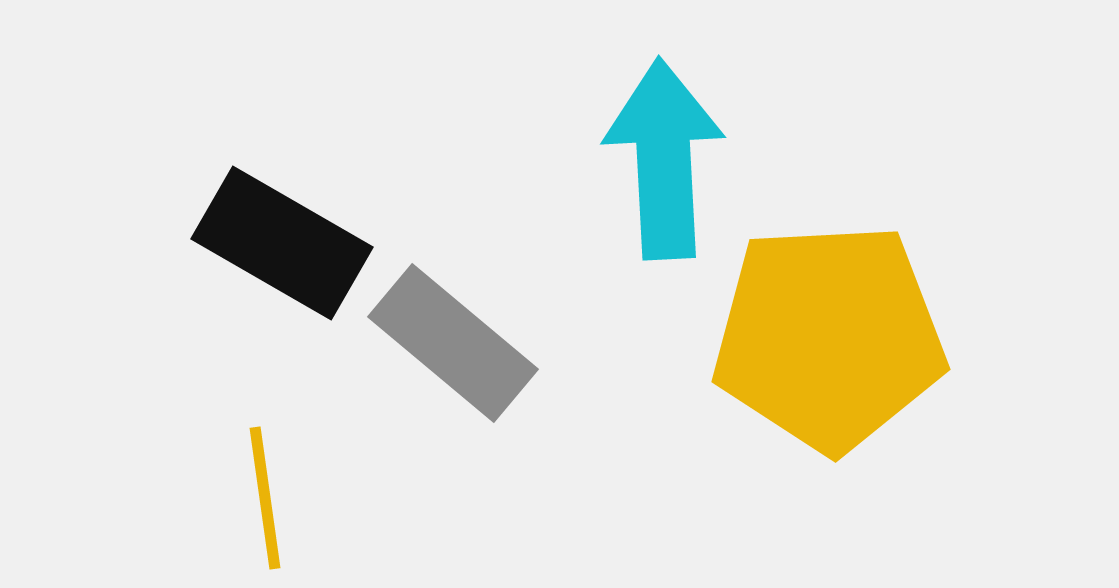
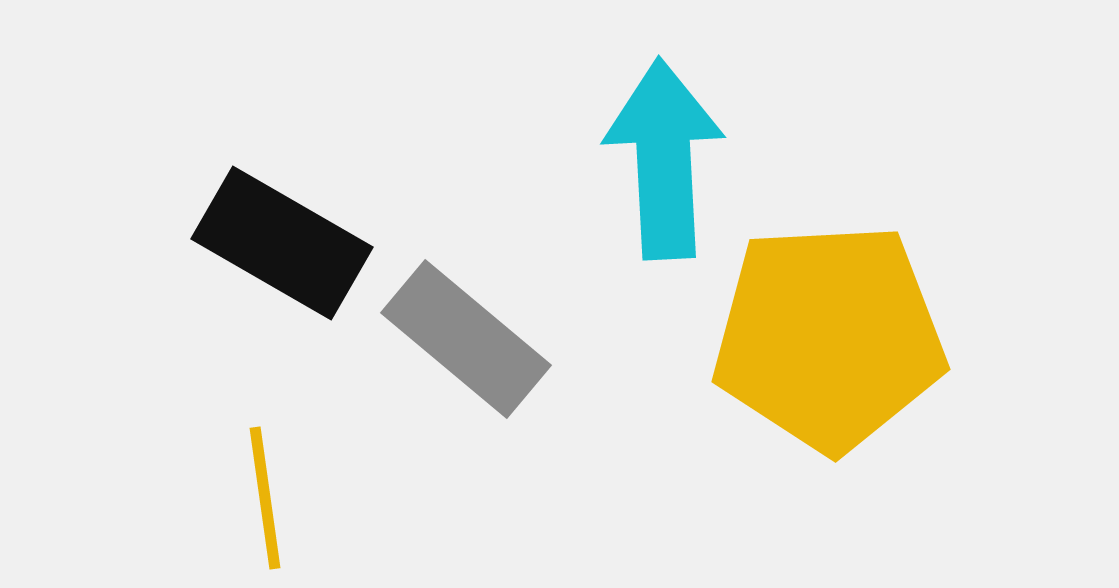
gray rectangle: moved 13 px right, 4 px up
